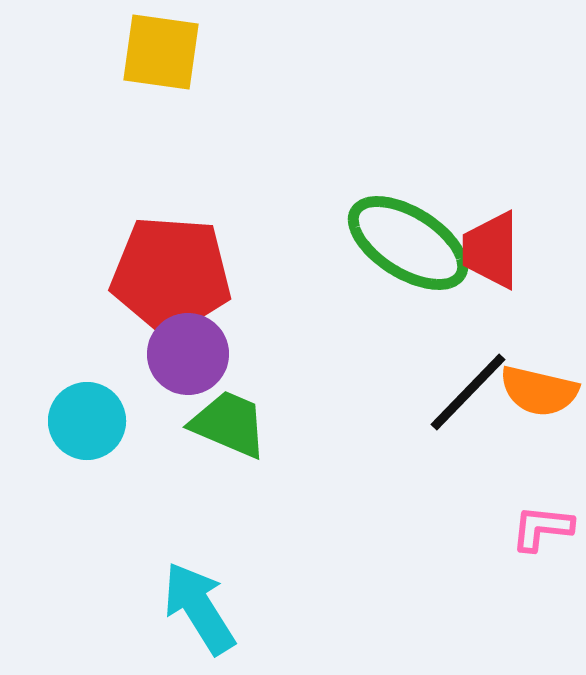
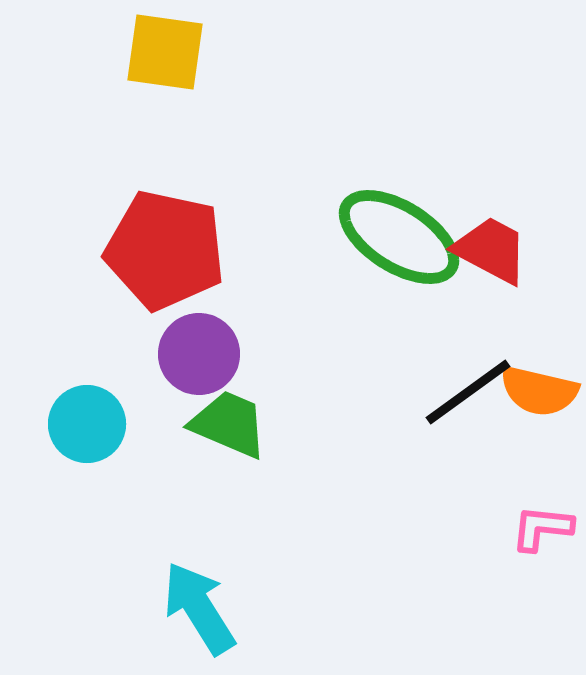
yellow square: moved 4 px right
green ellipse: moved 9 px left, 6 px up
red trapezoid: rotated 118 degrees clockwise
red pentagon: moved 6 px left, 25 px up; rotated 8 degrees clockwise
purple circle: moved 11 px right
black line: rotated 10 degrees clockwise
cyan circle: moved 3 px down
